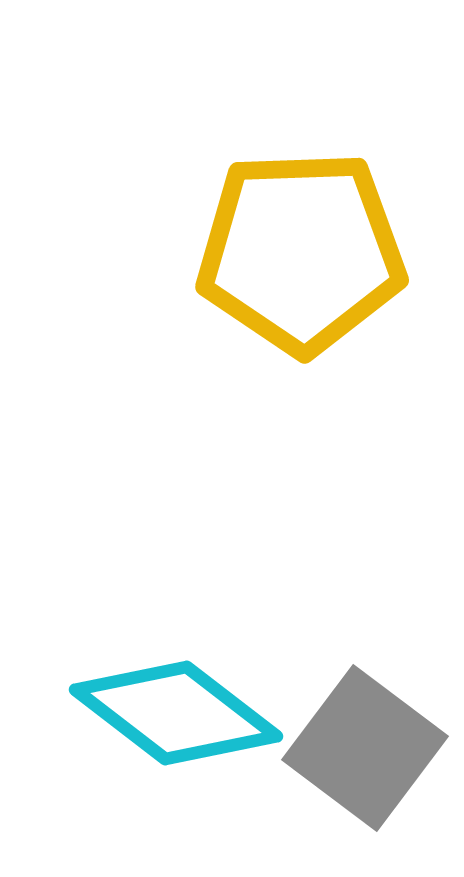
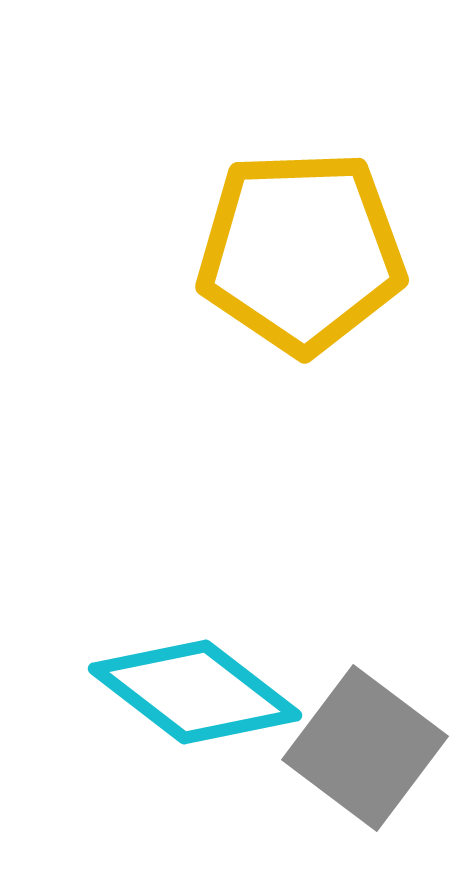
cyan diamond: moved 19 px right, 21 px up
